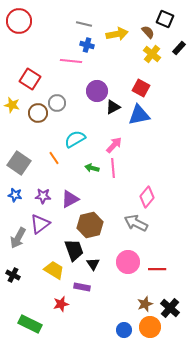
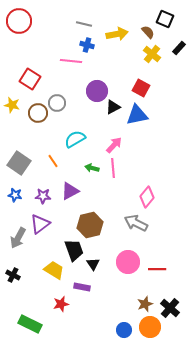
blue triangle at (139, 115): moved 2 px left
orange line at (54, 158): moved 1 px left, 3 px down
purple triangle at (70, 199): moved 8 px up
